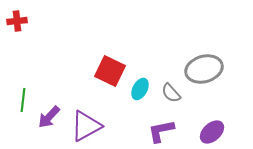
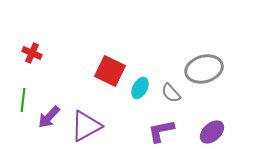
red cross: moved 15 px right, 32 px down; rotated 30 degrees clockwise
cyan ellipse: moved 1 px up
